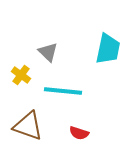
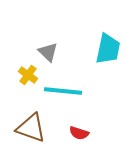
yellow cross: moved 7 px right
brown triangle: moved 3 px right, 2 px down
